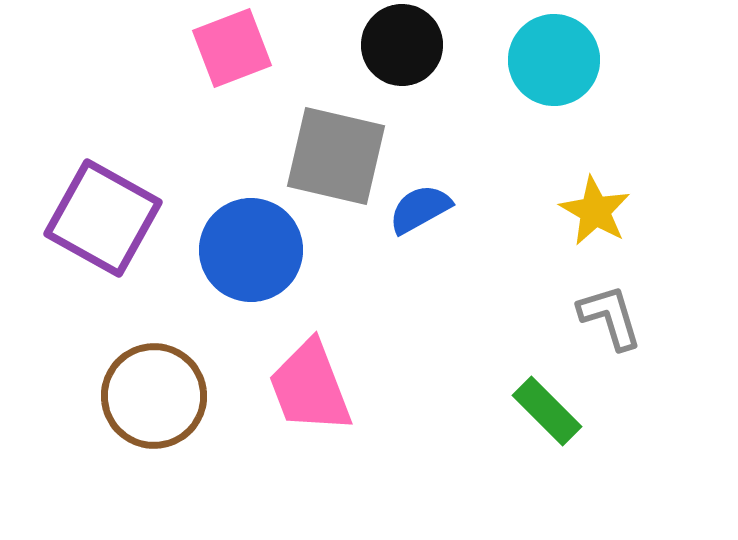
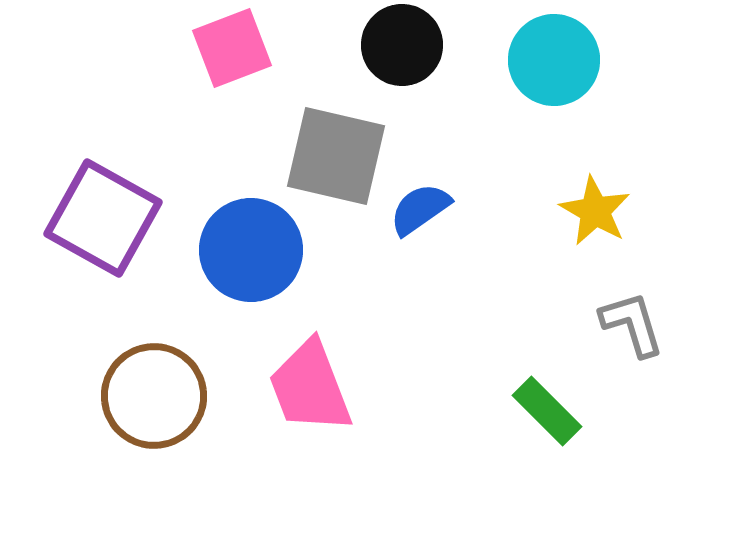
blue semicircle: rotated 6 degrees counterclockwise
gray L-shape: moved 22 px right, 7 px down
